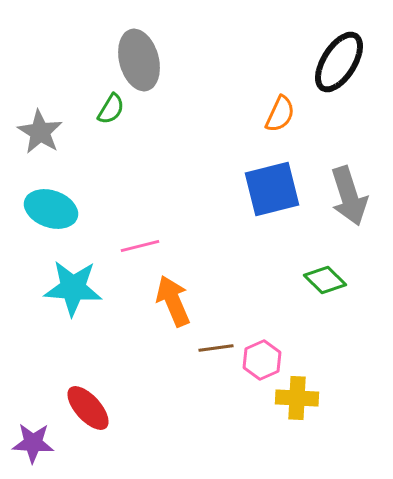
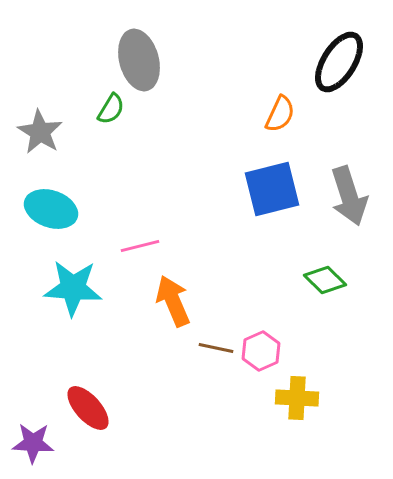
brown line: rotated 20 degrees clockwise
pink hexagon: moved 1 px left, 9 px up
